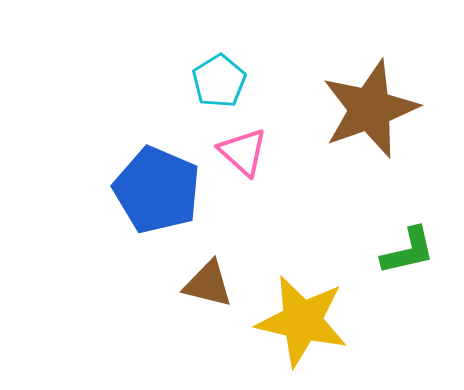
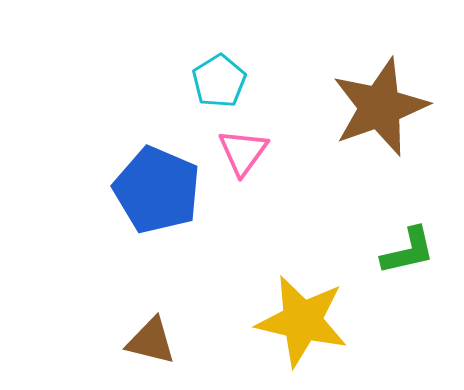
brown star: moved 10 px right, 2 px up
pink triangle: rotated 24 degrees clockwise
brown triangle: moved 57 px left, 57 px down
